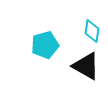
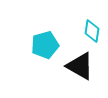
black triangle: moved 6 px left
